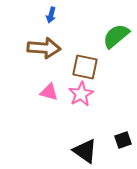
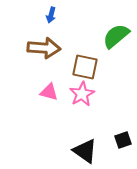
pink star: moved 1 px right
